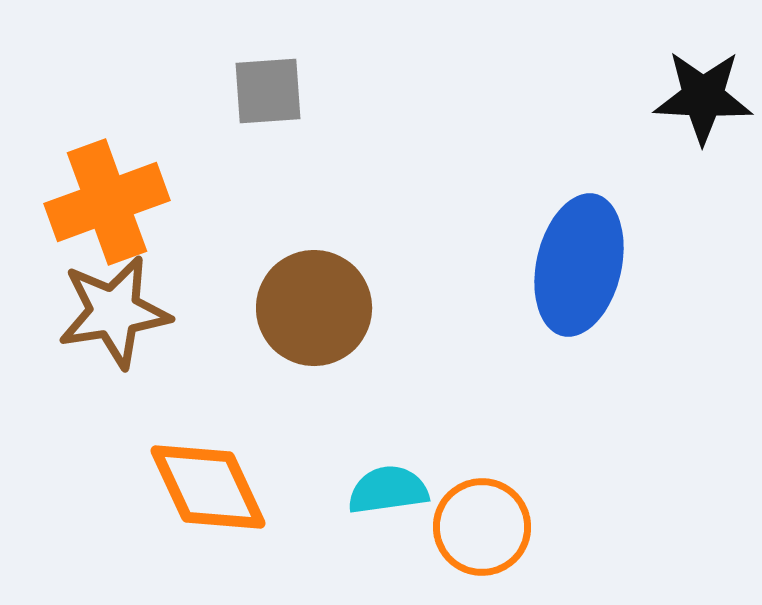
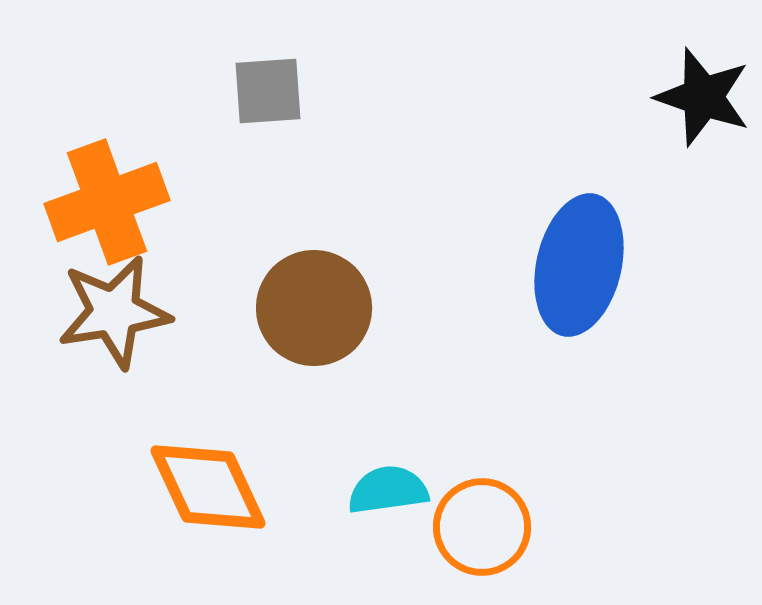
black star: rotated 16 degrees clockwise
